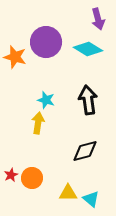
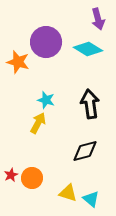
orange star: moved 3 px right, 5 px down
black arrow: moved 2 px right, 4 px down
yellow arrow: rotated 20 degrees clockwise
yellow triangle: rotated 18 degrees clockwise
